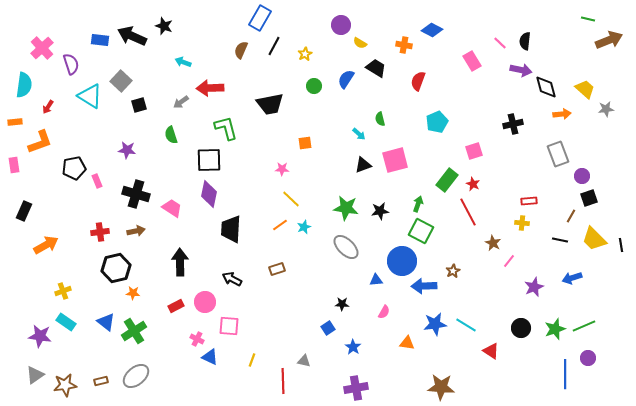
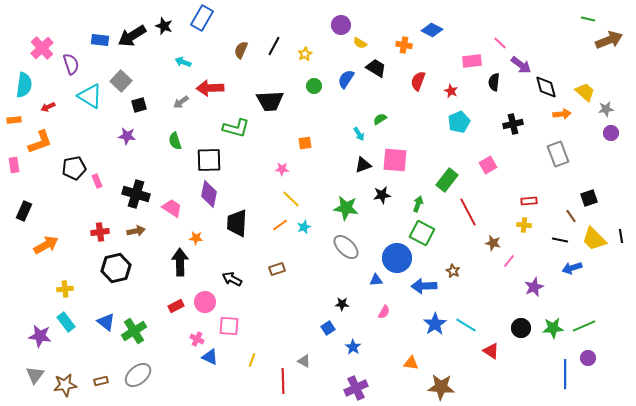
blue rectangle at (260, 18): moved 58 px left
black arrow at (132, 36): rotated 56 degrees counterclockwise
black semicircle at (525, 41): moved 31 px left, 41 px down
pink rectangle at (472, 61): rotated 66 degrees counterclockwise
purple arrow at (521, 70): moved 5 px up; rotated 25 degrees clockwise
yellow trapezoid at (585, 89): moved 3 px down
black trapezoid at (270, 104): moved 3 px up; rotated 8 degrees clockwise
red arrow at (48, 107): rotated 32 degrees clockwise
green semicircle at (380, 119): rotated 72 degrees clockwise
orange rectangle at (15, 122): moved 1 px left, 2 px up
cyan pentagon at (437, 122): moved 22 px right
green L-shape at (226, 128): moved 10 px right; rotated 120 degrees clockwise
cyan arrow at (359, 134): rotated 16 degrees clockwise
green semicircle at (171, 135): moved 4 px right, 6 px down
purple star at (127, 150): moved 14 px up
pink square at (474, 151): moved 14 px right, 14 px down; rotated 12 degrees counterclockwise
pink square at (395, 160): rotated 20 degrees clockwise
purple circle at (582, 176): moved 29 px right, 43 px up
red star at (473, 184): moved 22 px left, 93 px up
black star at (380, 211): moved 2 px right, 16 px up
brown line at (571, 216): rotated 64 degrees counterclockwise
yellow cross at (522, 223): moved 2 px right, 2 px down
black trapezoid at (231, 229): moved 6 px right, 6 px up
green square at (421, 231): moved 1 px right, 2 px down
brown star at (493, 243): rotated 14 degrees counterclockwise
black line at (621, 245): moved 9 px up
blue circle at (402, 261): moved 5 px left, 3 px up
brown star at (453, 271): rotated 16 degrees counterclockwise
blue arrow at (572, 278): moved 10 px up
yellow cross at (63, 291): moved 2 px right, 2 px up; rotated 14 degrees clockwise
orange star at (133, 293): moved 63 px right, 55 px up
cyan rectangle at (66, 322): rotated 18 degrees clockwise
blue star at (435, 324): rotated 25 degrees counterclockwise
green star at (555, 329): moved 2 px left, 1 px up; rotated 15 degrees clockwise
orange triangle at (407, 343): moved 4 px right, 20 px down
gray triangle at (304, 361): rotated 16 degrees clockwise
gray triangle at (35, 375): rotated 18 degrees counterclockwise
gray ellipse at (136, 376): moved 2 px right, 1 px up
purple cross at (356, 388): rotated 15 degrees counterclockwise
